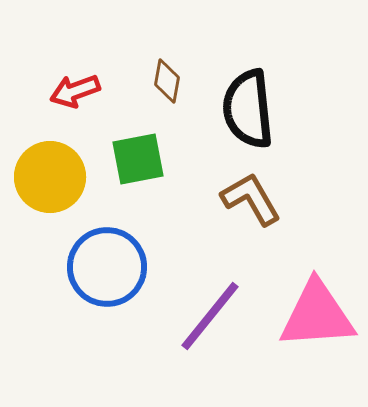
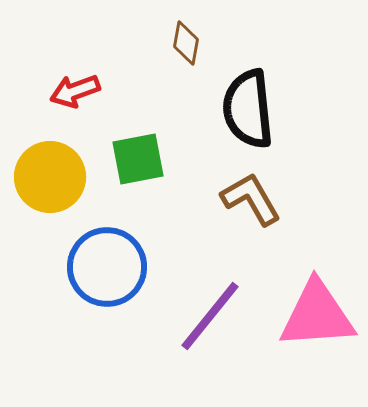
brown diamond: moved 19 px right, 38 px up
